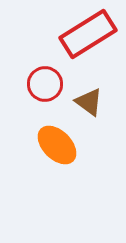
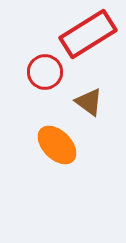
red circle: moved 12 px up
